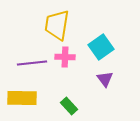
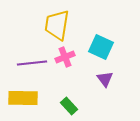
cyan square: rotated 30 degrees counterclockwise
pink cross: rotated 24 degrees counterclockwise
yellow rectangle: moved 1 px right
